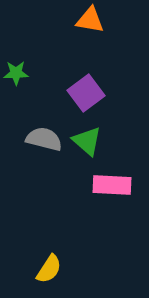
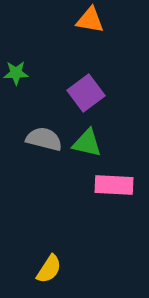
green triangle: moved 2 px down; rotated 28 degrees counterclockwise
pink rectangle: moved 2 px right
